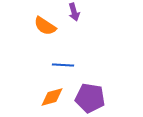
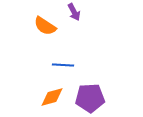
purple arrow: rotated 12 degrees counterclockwise
purple pentagon: rotated 12 degrees counterclockwise
